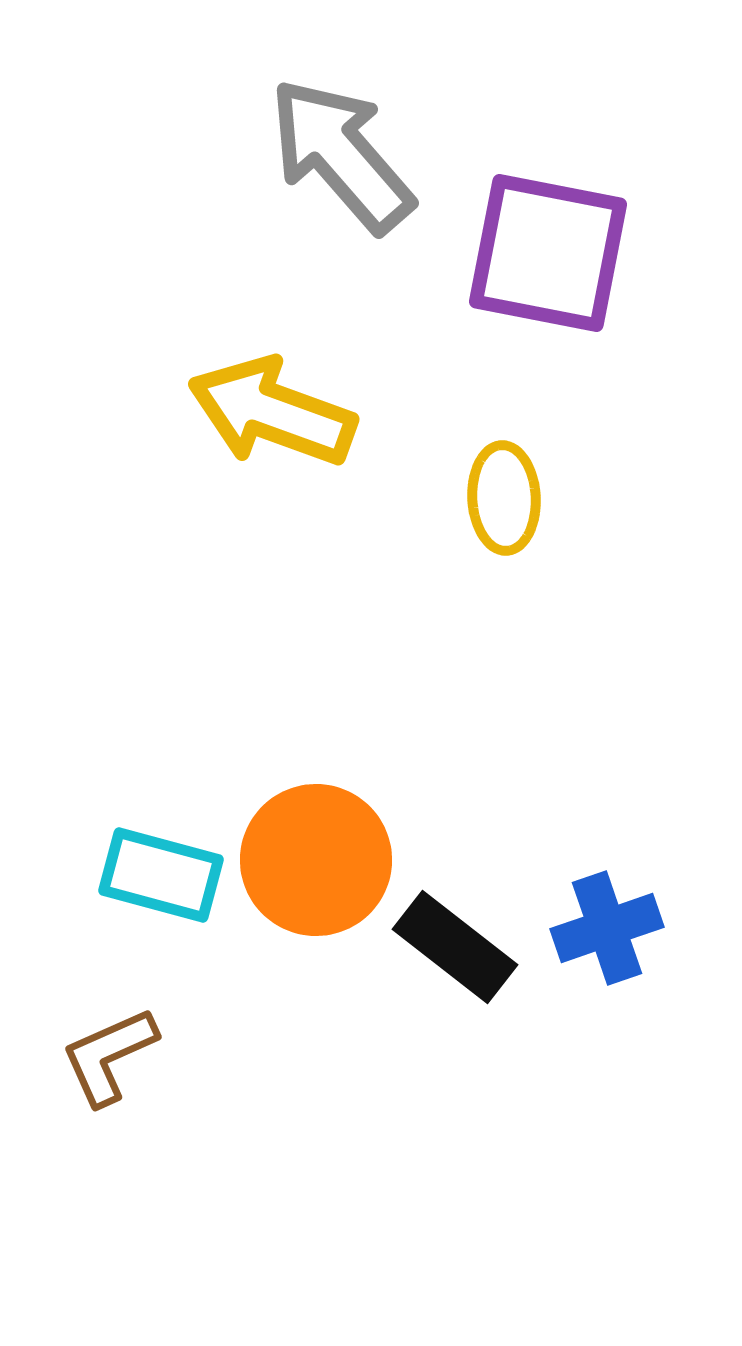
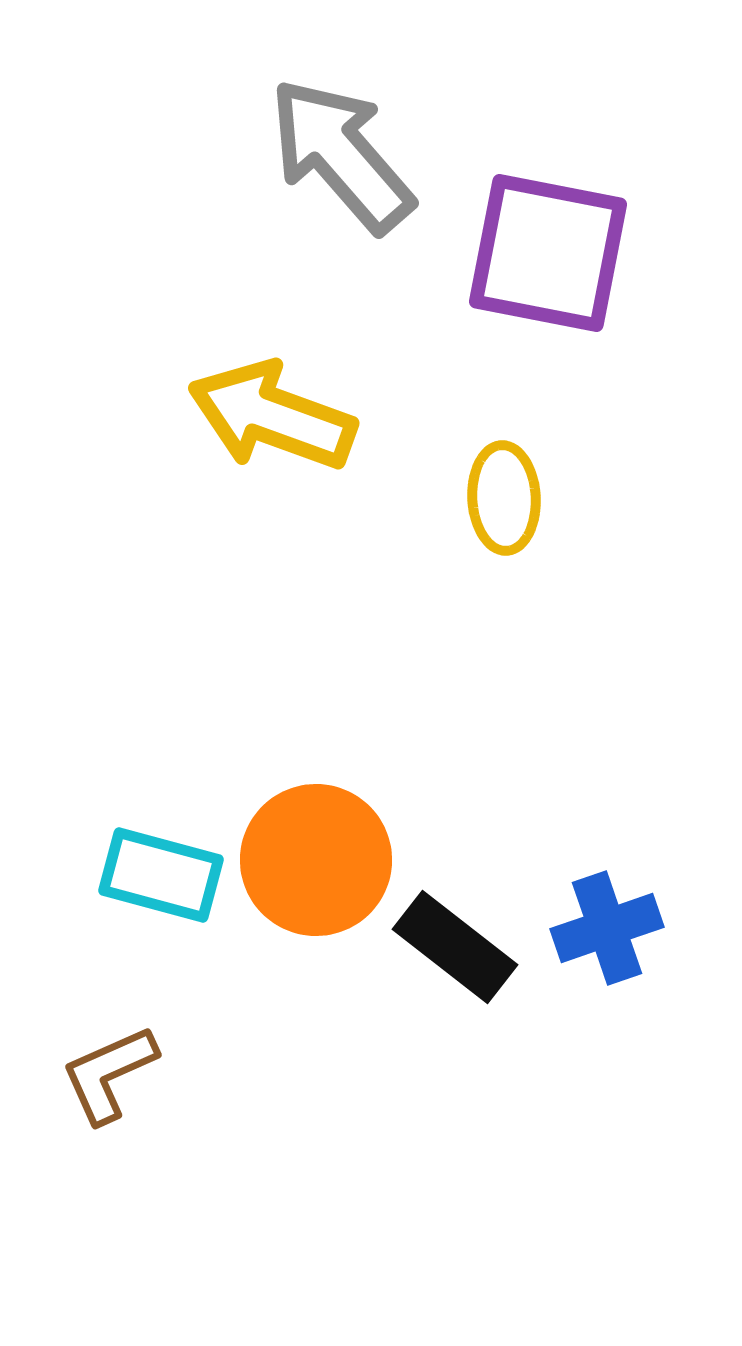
yellow arrow: moved 4 px down
brown L-shape: moved 18 px down
